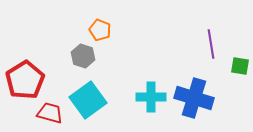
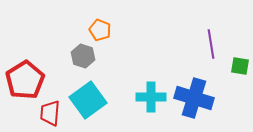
red trapezoid: rotated 100 degrees counterclockwise
